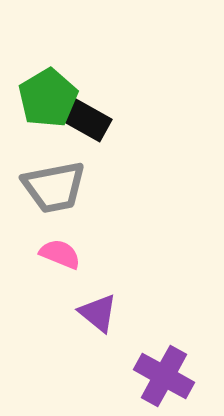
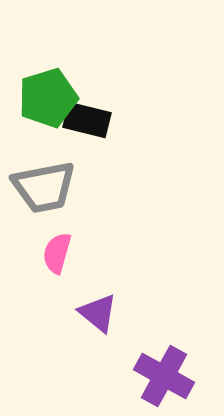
green pentagon: rotated 14 degrees clockwise
black rectangle: rotated 15 degrees counterclockwise
gray trapezoid: moved 10 px left
pink semicircle: moved 3 px left, 1 px up; rotated 96 degrees counterclockwise
